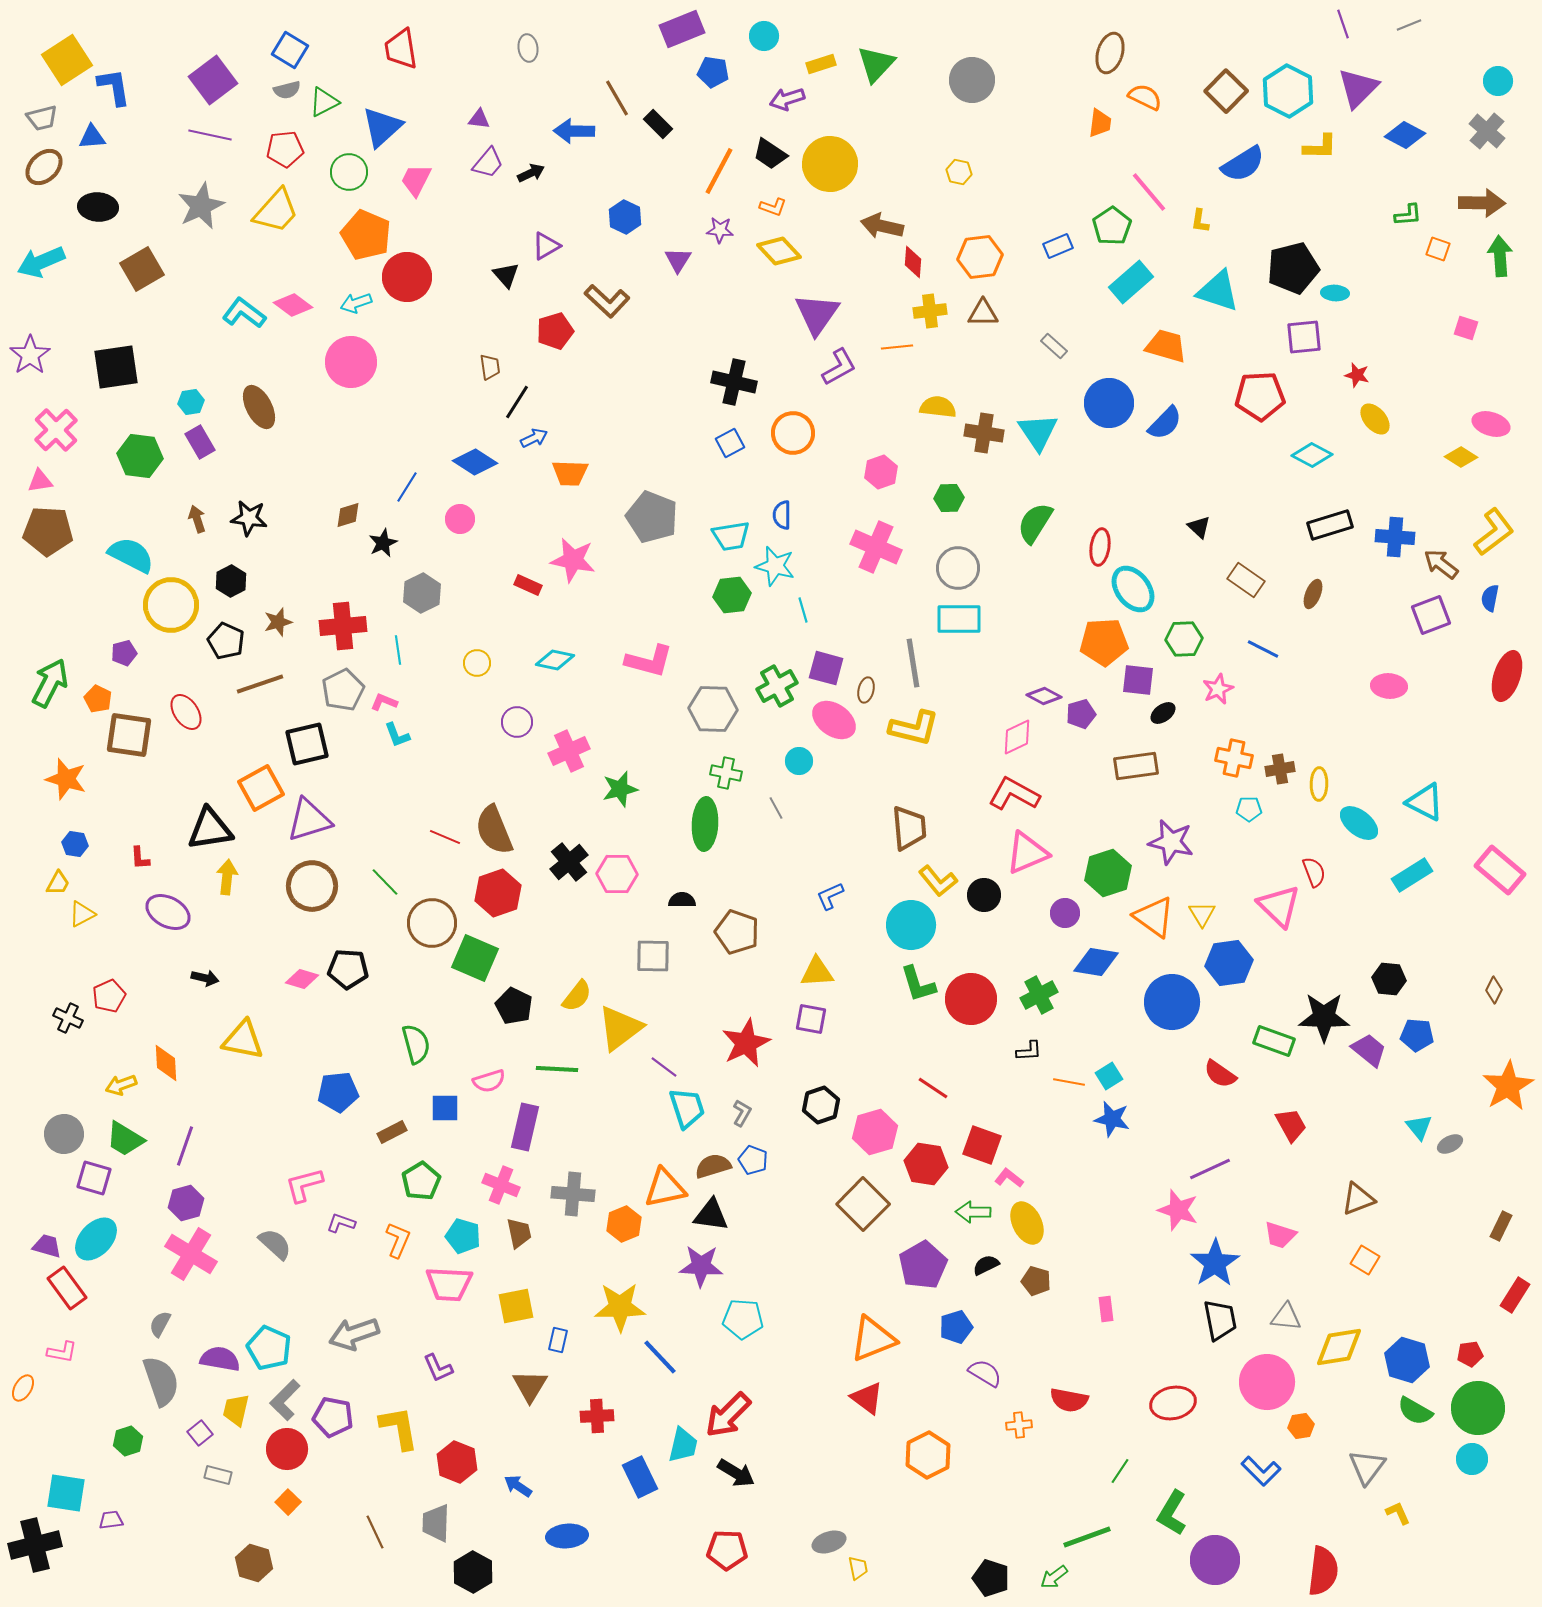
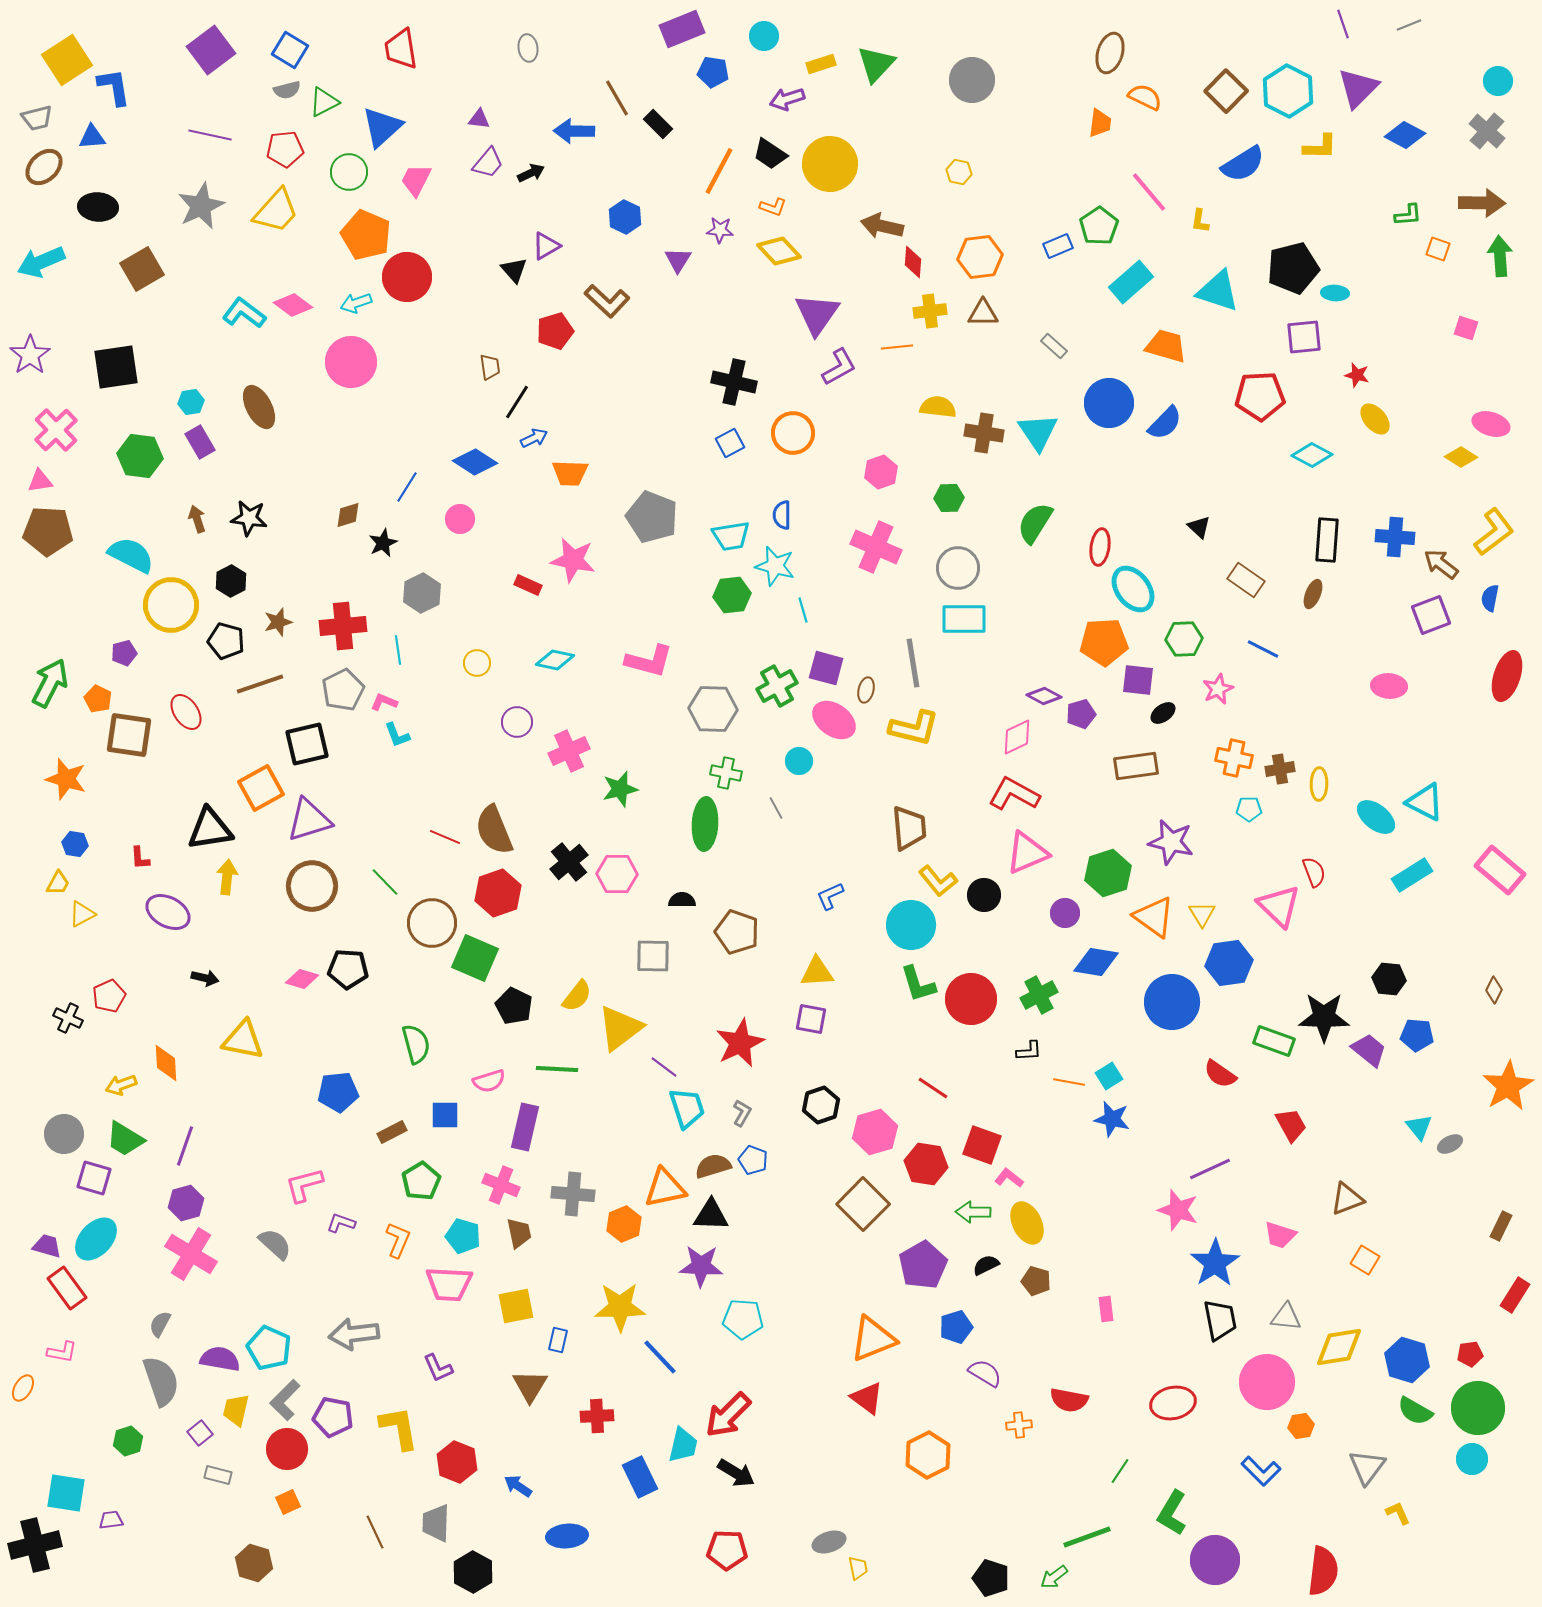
purple square at (213, 80): moved 2 px left, 30 px up
gray trapezoid at (42, 118): moved 5 px left
green pentagon at (1112, 226): moved 13 px left
black triangle at (506, 275): moved 8 px right, 5 px up
black rectangle at (1330, 525): moved 3 px left, 15 px down; rotated 69 degrees counterclockwise
cyan rectangle at (959, 619): moved 5 px right
black pentagon at (226, 641): rotated 9 degrees counterclockwise
cyan ellipse at (1359, 823): moved 17 px right, 6 px up
red star at (746, 1043): moved 6 px left
blue square at (445, 1108): moved 7 px down
brown triangle at (1358, 1199): moved 11 px left
black triangle at (711, 1215): rotated 6 degrees counterclockwise
gray arrow at (354, 1334): rotated 12 degrees clockwise
orange square at (288, 1502): rotated 20 degrees clockwise
